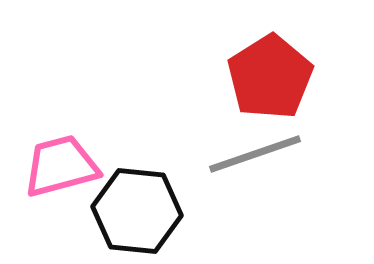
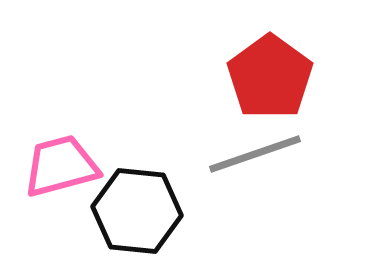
red pentagon: rotated 4 degrees counterclockwise
